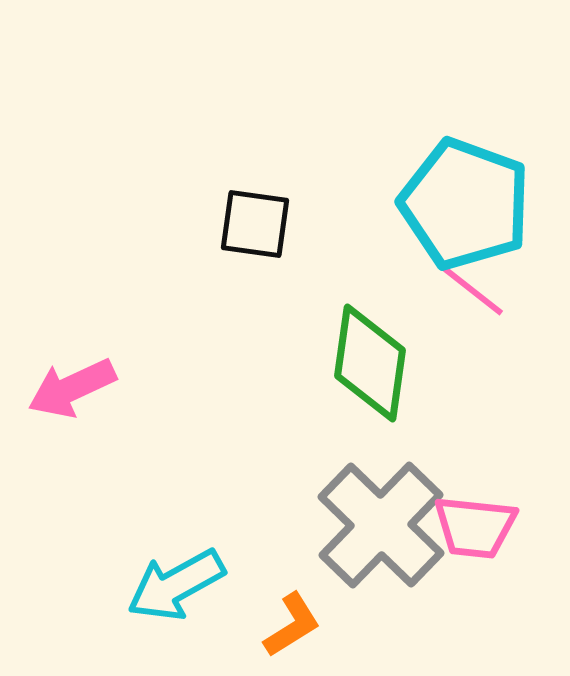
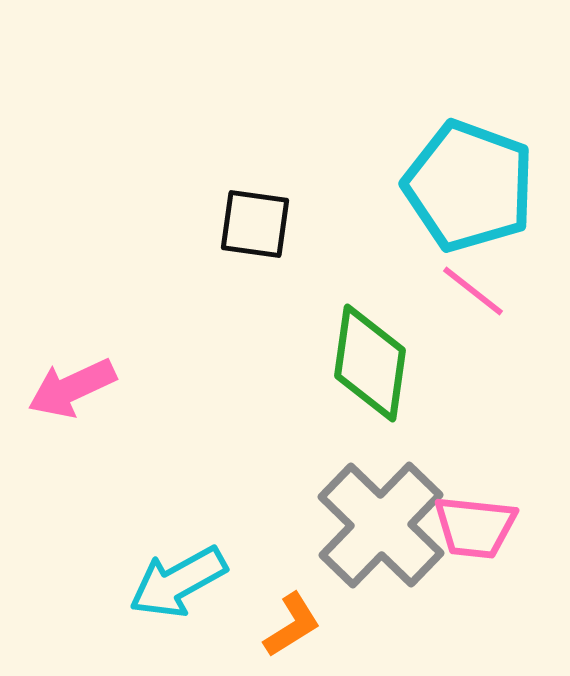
cyan pentagon: moved 4 px right, 18 px up
cyan arrow: moved 2 px right, 3 px up
